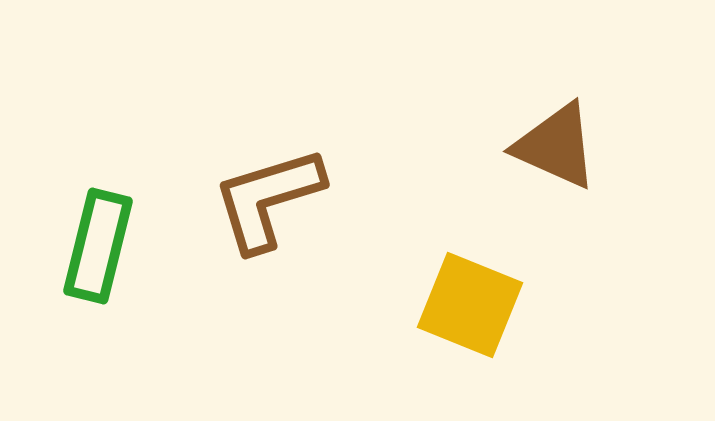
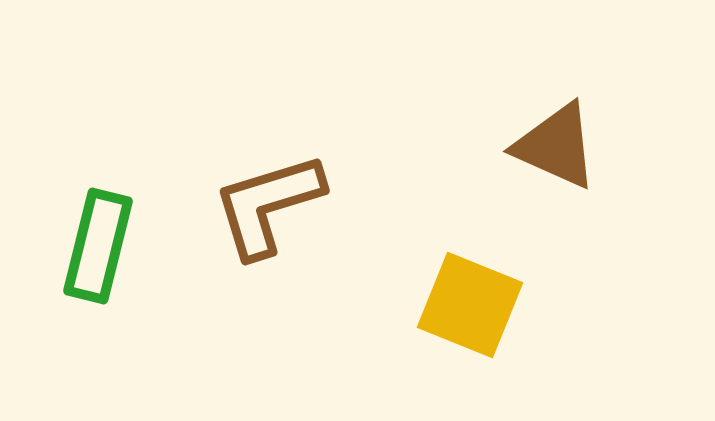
brown L-shape: moved 6 px down
